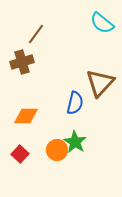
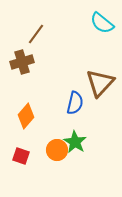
orange diamond: rotated 50 degrees counterclockwise
red square: moved 1 px right, 2 px down; rotated 24 degrees counterclockwise
